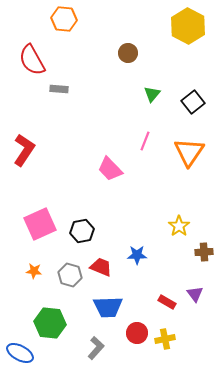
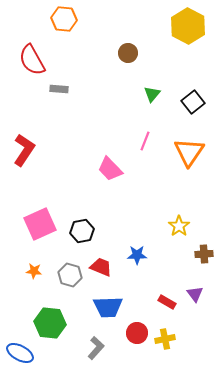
brown cross: moved 2 px down
